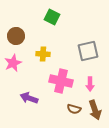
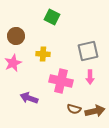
pink arrow: moved 7 px up
brown arrow: moved 1 px down; rotated 84 degrees counterclockwise
